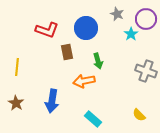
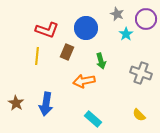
cyan star: moved 5 px left
brown rectangle: rotated 35 degrees clockwise
green arrow: moved 3 px right
yellow line: moved 20 px right, 11 px up
gray cross: moved 5 px left, 2 px down
blue arrow: moved 6 px left, 3 px down
